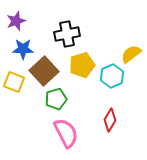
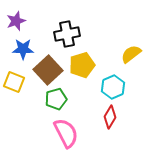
brown square: moved 4 px right, 1 px up
cyan hexagon: moved 1 px right, 11 px down
red diamond: moved 3 px up
